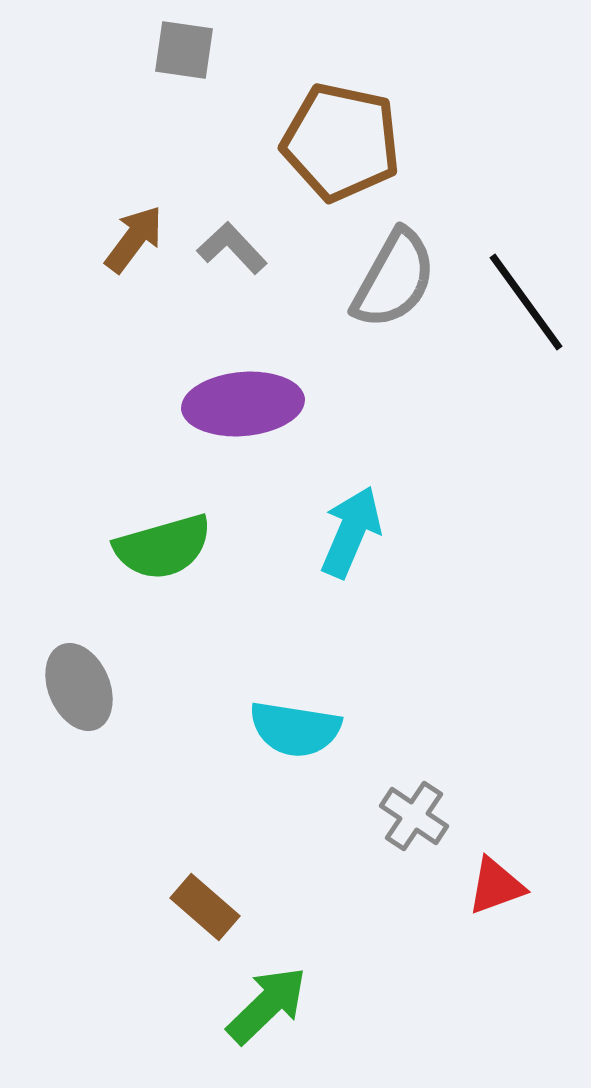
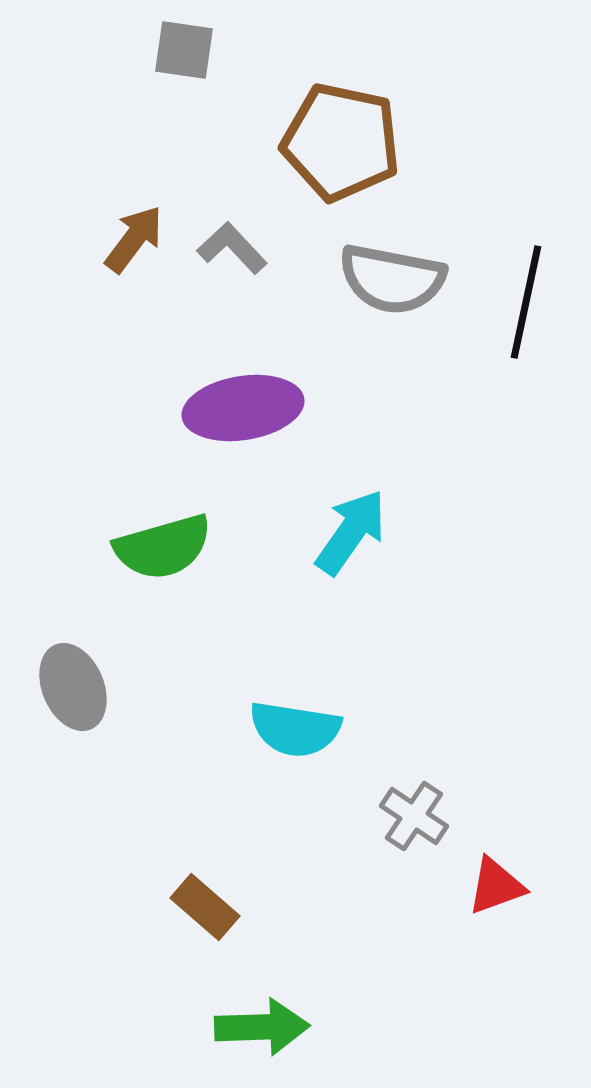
gray semicircle: moved 2 px left; rotated 72 degrees clockwise
black line: rotated 48 degrees clockwise
purple ellipse: moved 4 px down; rotated 4 degrees counterclockwise
cyan arrow: rotated 12 degrees clockwise
gray ellipse: moved 6 px left
green arrow: moved 5 px left, 22 px down; rotated 42 degrees clockwise
